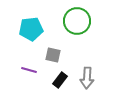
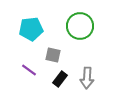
green circle: moved 3 px right, 5 px down
purple line: rotated 21 degrees clockwise
black rectangle: moved 1 px up
